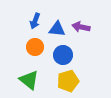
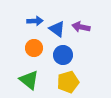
blue arrow: rotated 112 degrees counterclockwise
blue triangle: rotated 30 degrees clockwise
orange circle: moved 1 px left, 1 px down
yellow pentagon: moved 1 px down
